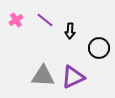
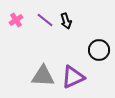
black arrow: moved 4 px left, 10 px up; rotated 21 degrees counterclockwise
black circle: moved 2 px down
